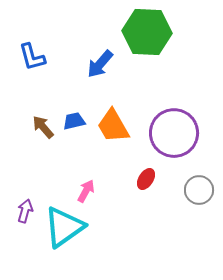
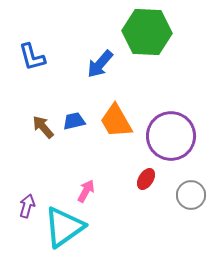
orange trapezoid: moved 3 px right, 5 px up
purple circle: moved 3 px left, 3 px down
gray circle: moved 8 px left, 5 px down
purple arrow: moved 2 px right, 5 px up
